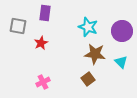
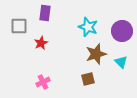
gray square: moved 1 px right; rotated 12 degrees counterclockwise
brown star: moved 1 px right; rotated 25 degrees counterclockwise
brown square: rotated 24 degrees clockwise
